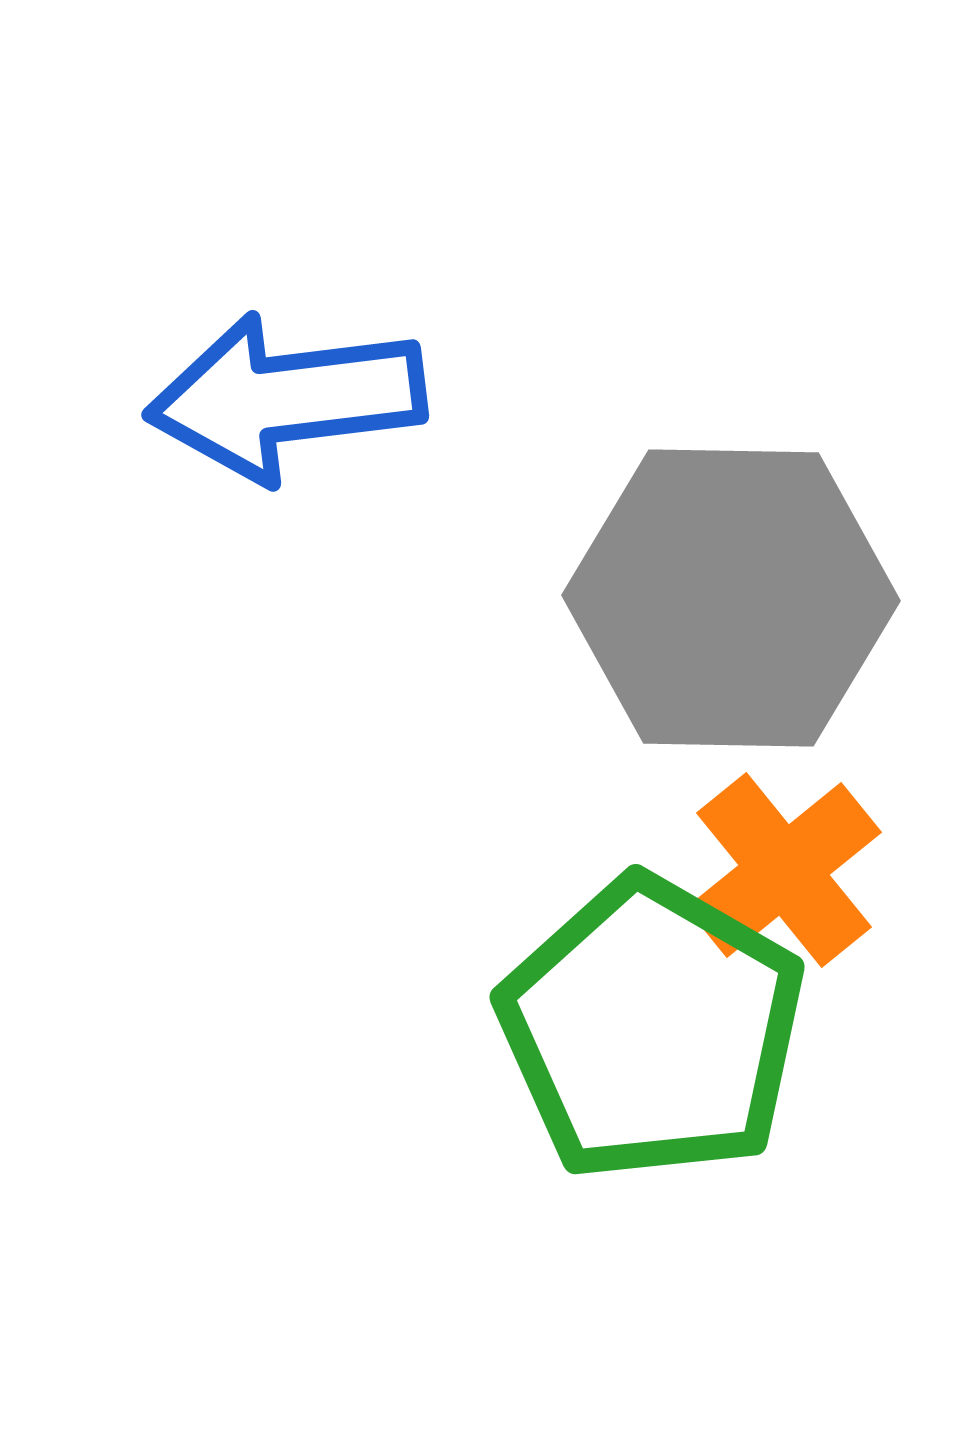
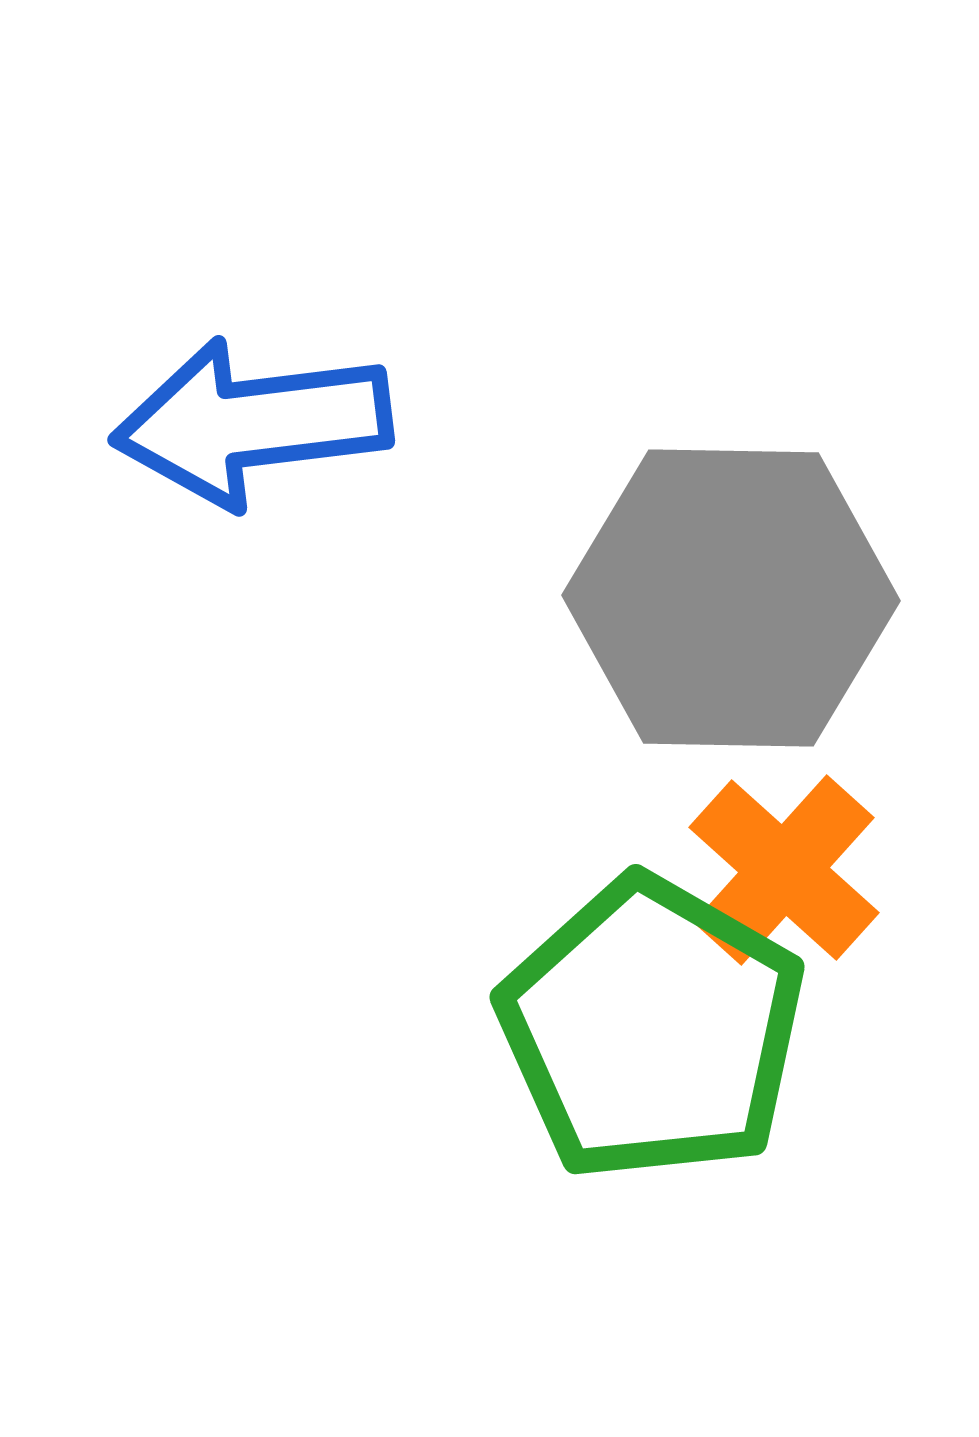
blue arrow: moved 34 px left, 25 px down
orange cross: rotated 9 degrees counterclockwise
